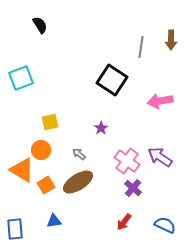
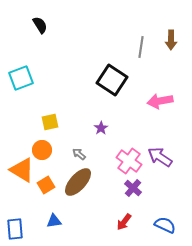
orange circle: moved 1 px right
pink cross: moved 2 px right
brown ellipse: rotated 16 degrees counterclockwise
